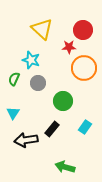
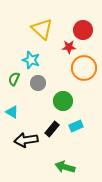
cyan triangle: moved 1 px left, 1 px up; rotated 32 degrees counterclockwise
cyan rectangle: moved 9 px left, 1 px up; rotated 32 degrees clockwise
